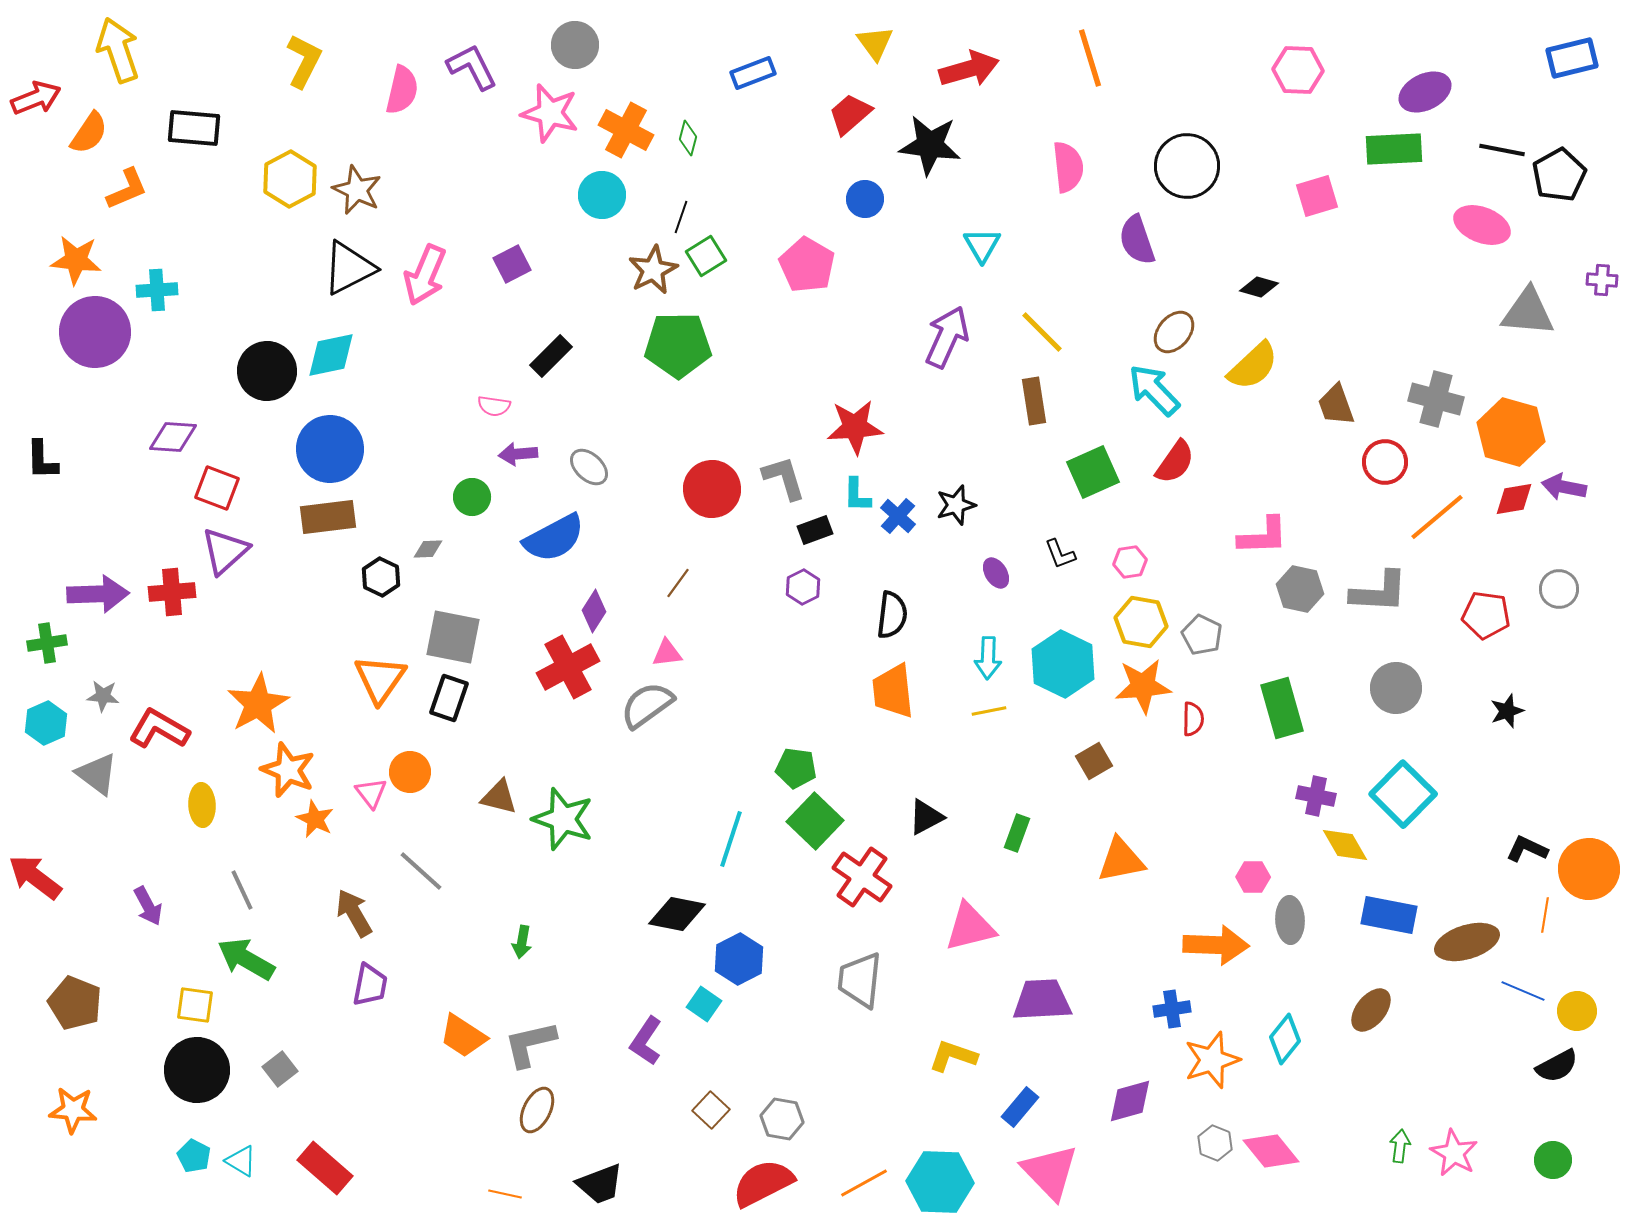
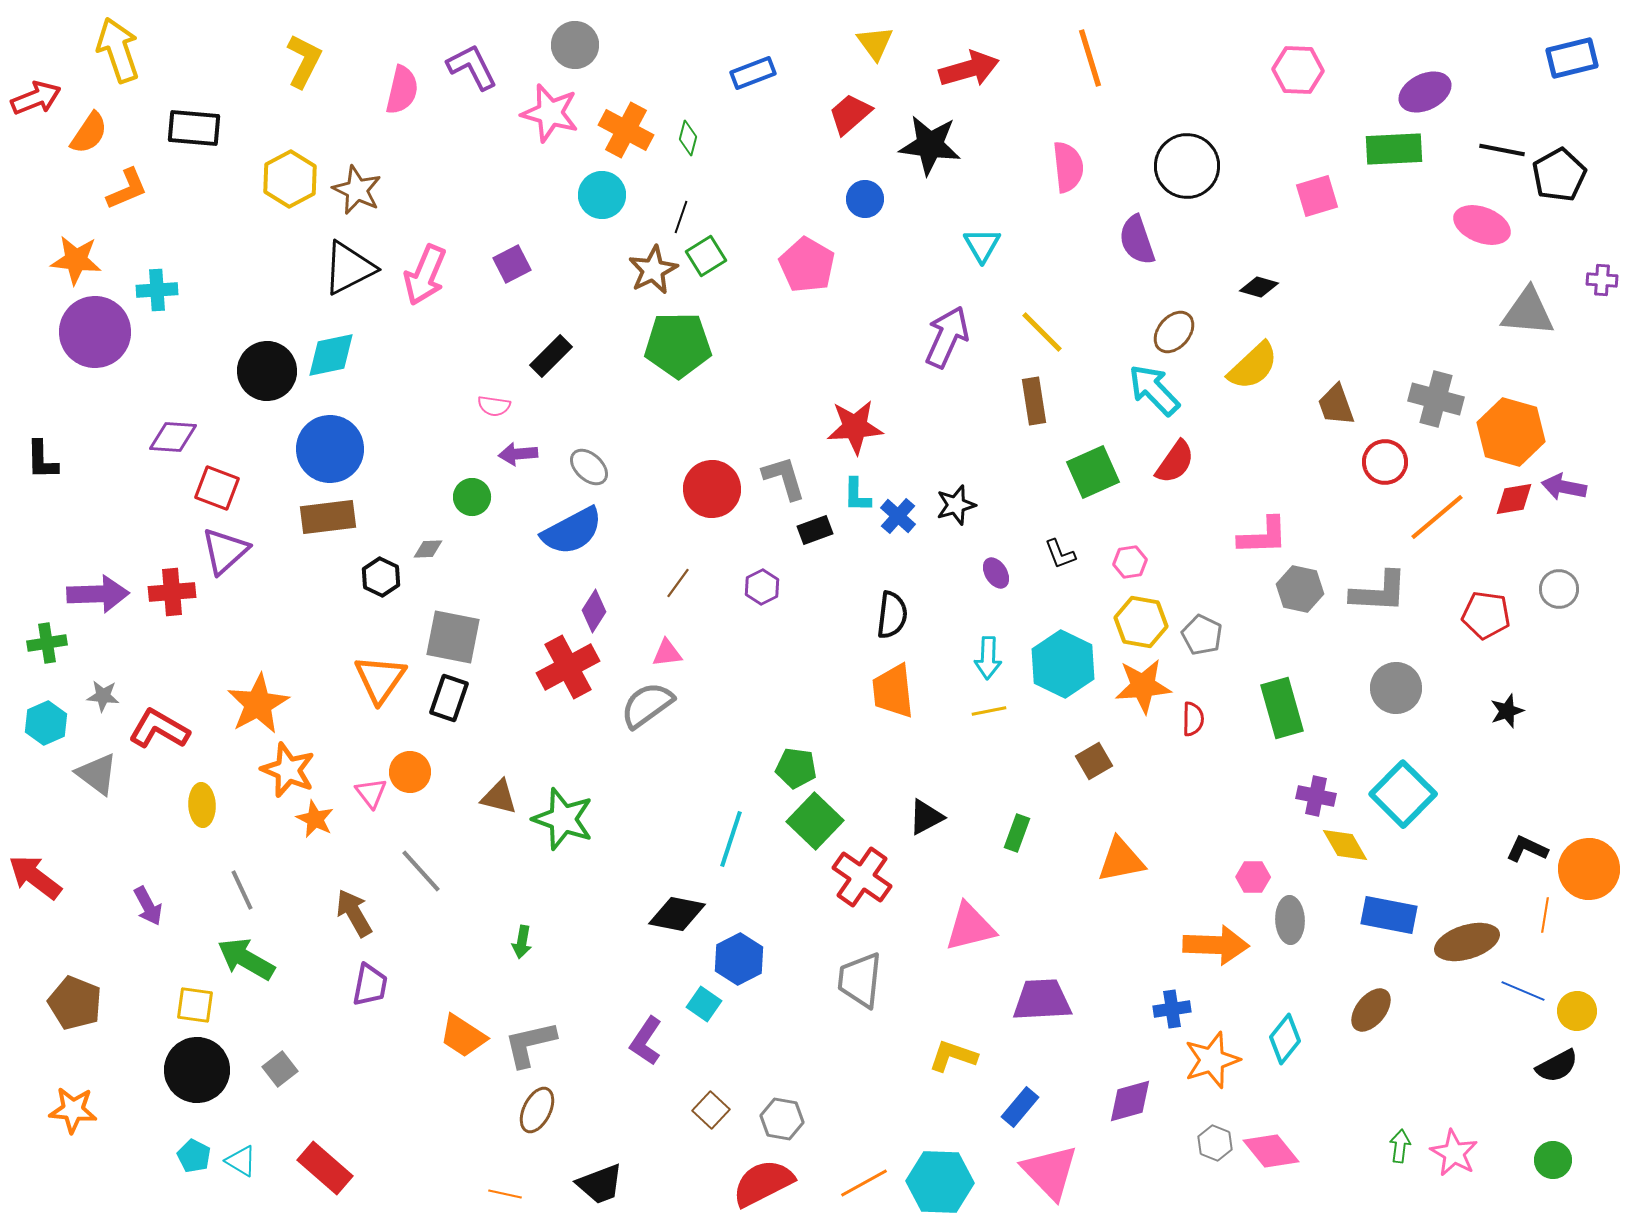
blue semicircle at (554, 538): moved 18 px right, 7 px up
purple hexagon at (803, 587): moved 41 px left
gray line at (421, 871): rotated 6 degrees clockwise
